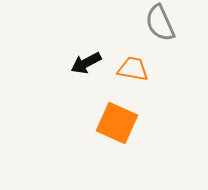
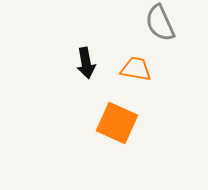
black arrow: rotated 72 degrees counterclockwise
orange trapezoid: moved 3 px right
